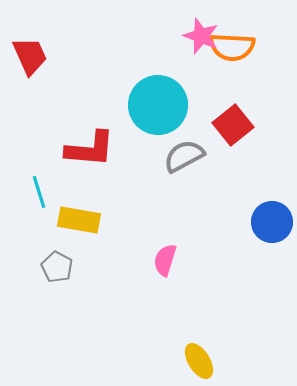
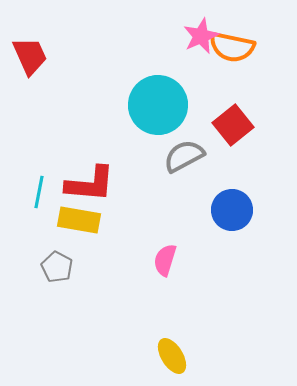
pink star: rotated 27 degrees clockwise
orange semicircle: rotated 9 degrees clockwise
red L-shape: moved 35 px down
cyan line: rotated 28 degrees clockwise
blue circle: moved 40 px left, 12 px up
yellow ellipse: moved 27 px left, 5 px up
